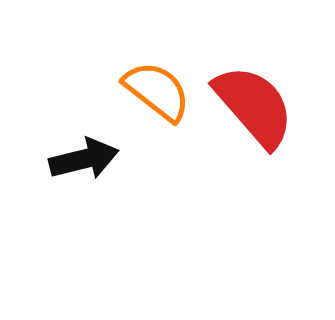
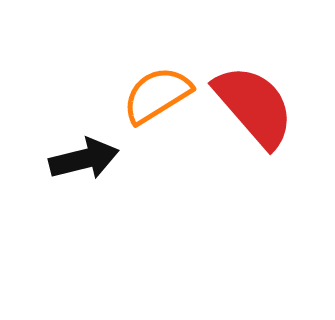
orange semicircle: moved 4 px down; rotated 70 degrees counterclockwise
